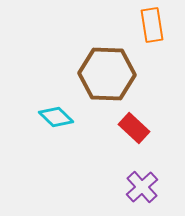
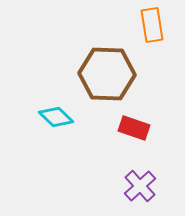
red rectangle: rotated 24 degrees counterclockwise
purple cross: moved 2 px left, 1 px up
